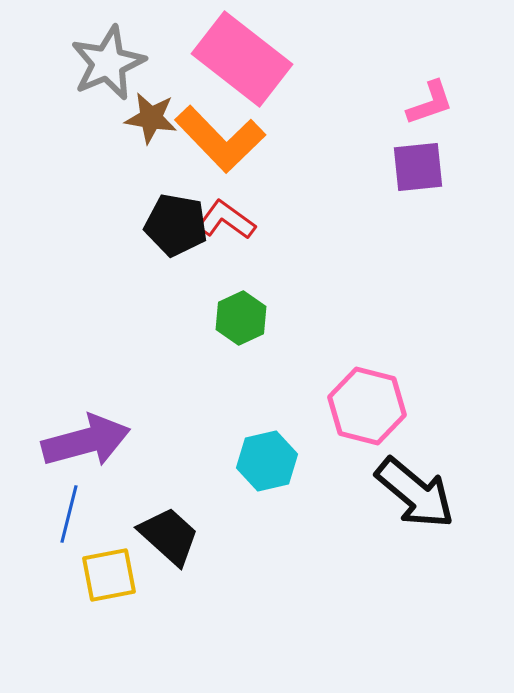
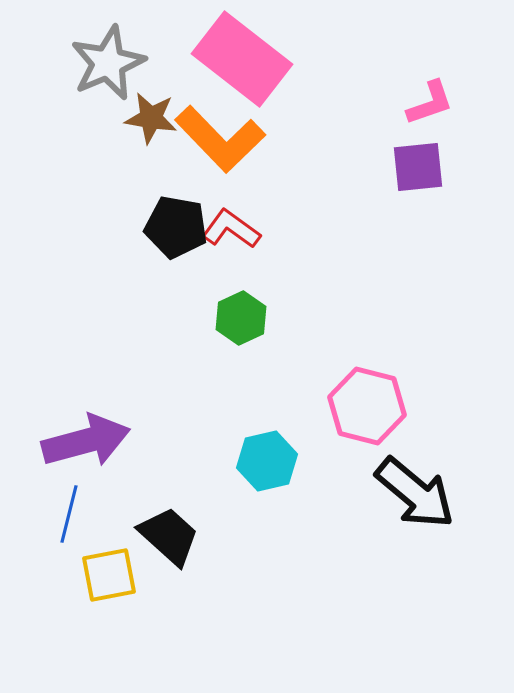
red L-shape: moved 5 px right, 9 px down
black pentagon: moved 2 px down
